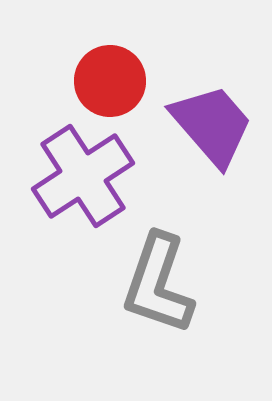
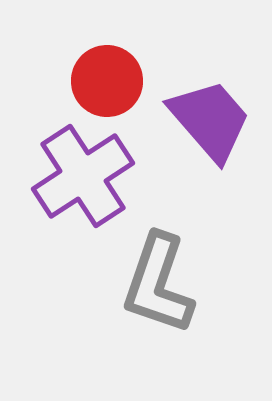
red circle: moved 3 px left
purple trapezoid: moved 2 px left, 5 px up
